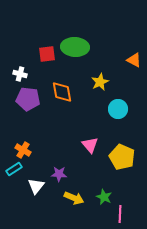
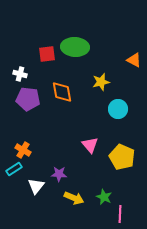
yellow star: moved 1 px right; rotated 12 degrees clockwise
